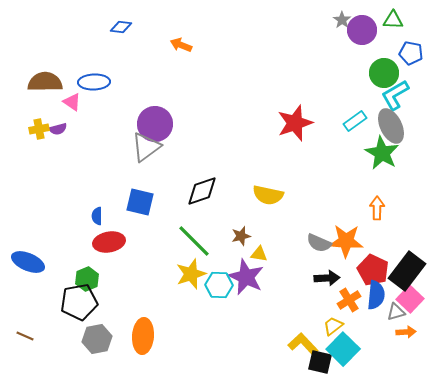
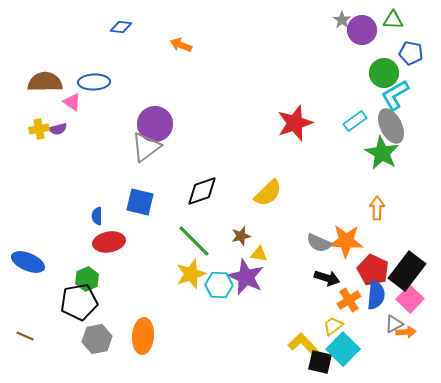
yellow semicircle at (268, 195): moved 2 px up; rotated 56 degrees counterclockwise
black arrow at (327, 278): rotated 20 degrees clockwise
gray triangle at (396, 312): moved 2 px left, 12 px down; rotated 12 degrees counterclockwise
